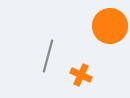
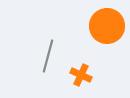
orange circle: moved 3 px left
